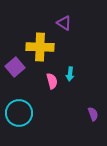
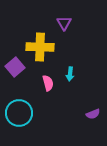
purple triangle: rotated 28 degrees clockwise
pink semicircle: moved 4 px left, 2 px down
purple semicircle: rotated 88 degrees clockwise
